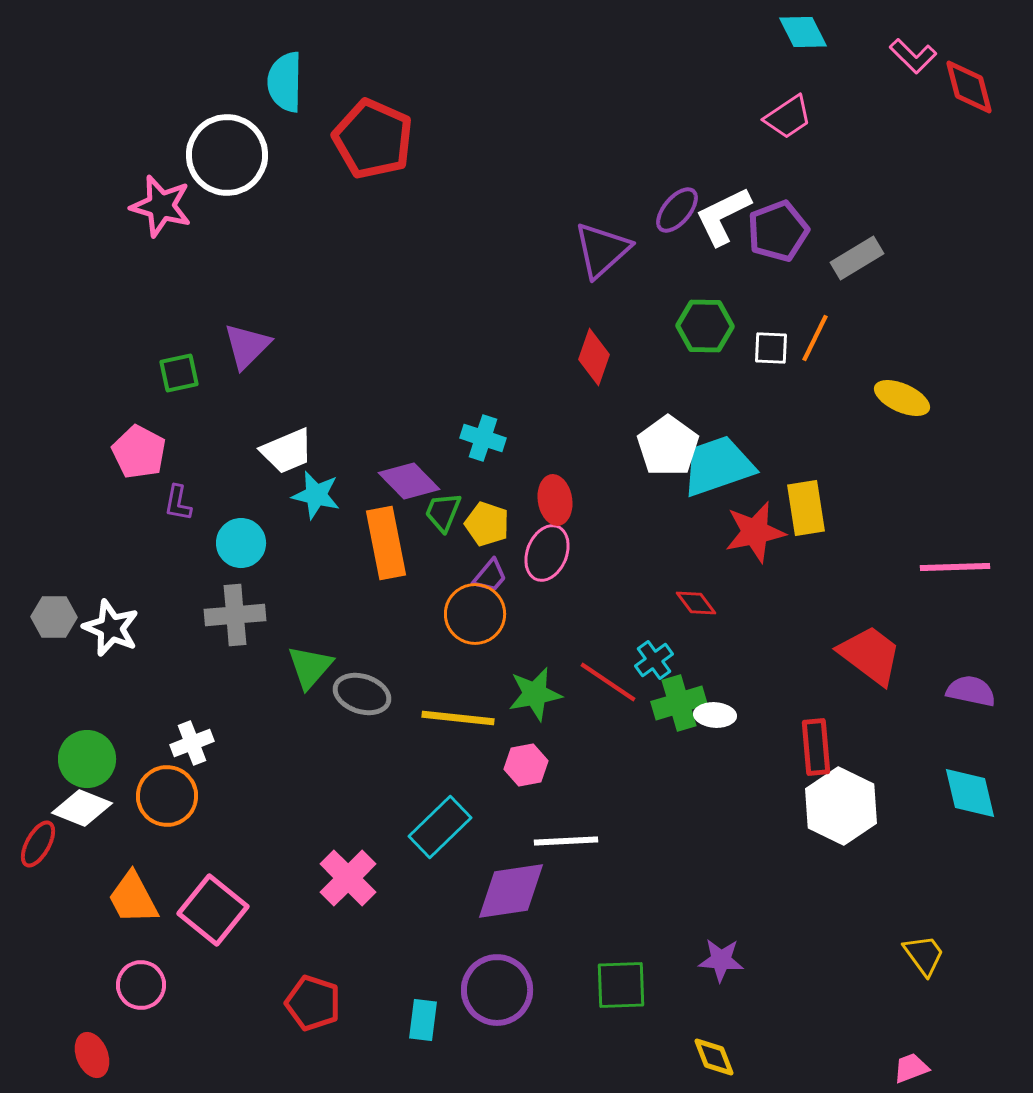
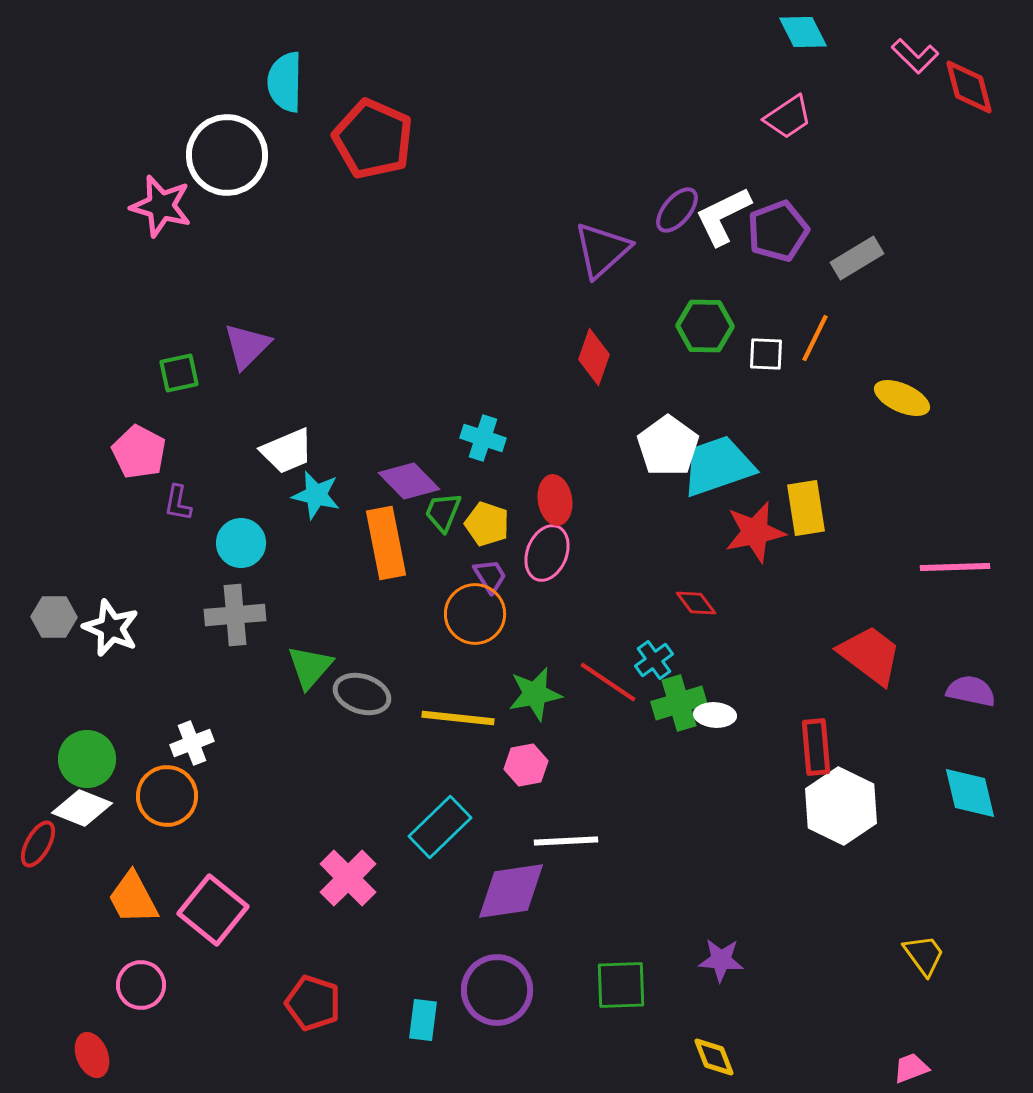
pink L-shape at (913, 56): moved 2 px right
white square at (771, 348): moved 5 px left, 6 px down
purple trapezoid at (490, 576): rotated 72 degrees counterclockwise
